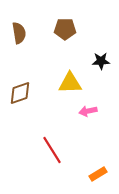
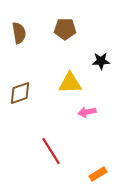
pink arrow: moved 1 px left, 1 px down
red line: moved 1 px left, 1 px down
